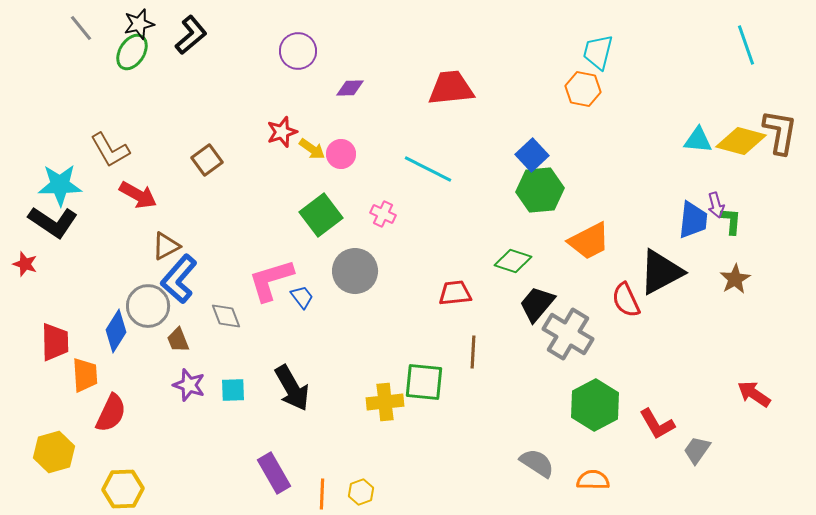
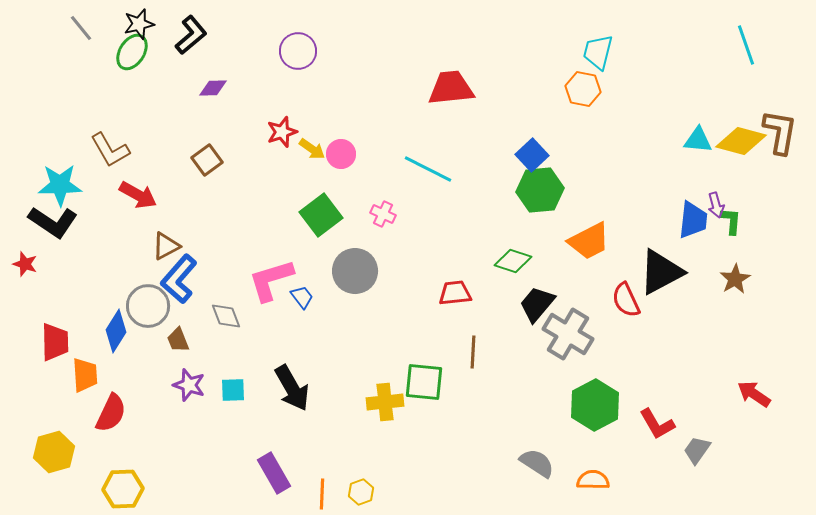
purple diamond at (350, 88): moved 137 px left
